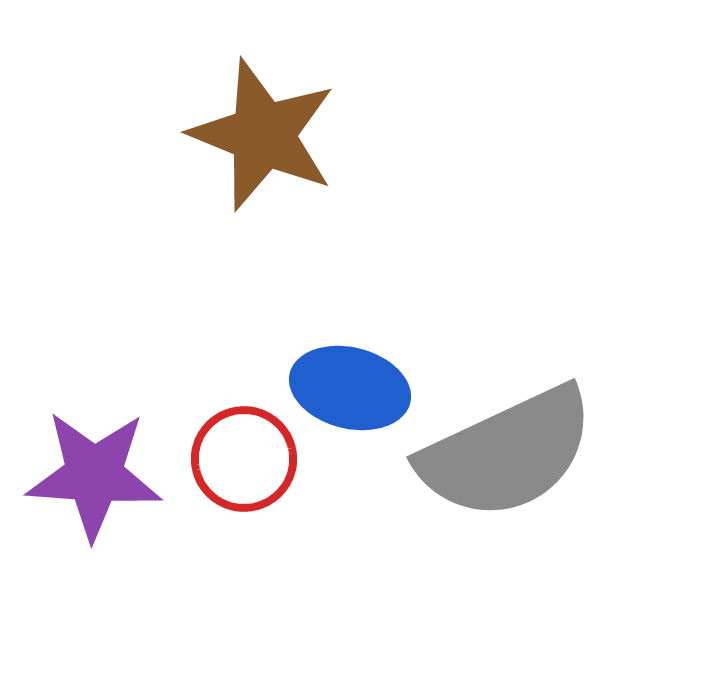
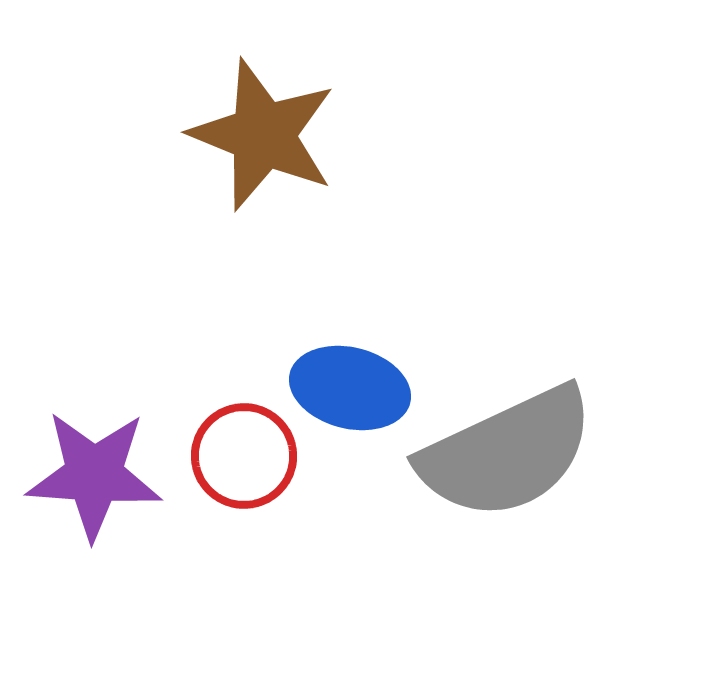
red circle: moved 3 px up
